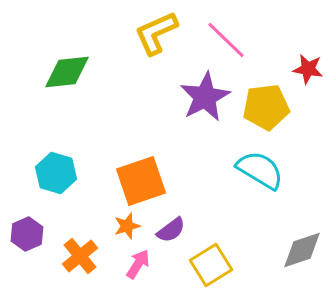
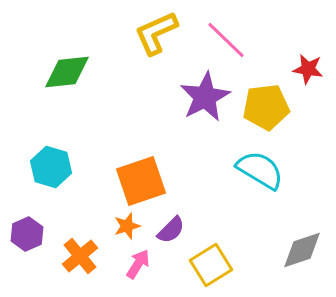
cyan hexagon: moved 5 px left, 6 px up
purple semicircle: rotated 8 degrees counterclockwise
